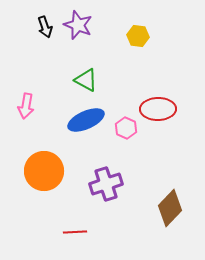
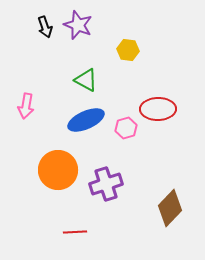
yellow hexagon: moved 10 px left, 14 px down
pink hexagon: rotated 20 degrees clockwise
orange circle: moved 14 px right, 1 px up
